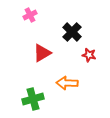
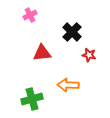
red triangle: rotated 24 degrees clockwise
orange arrow: moved 1 px right, 2 px down
green cross: moved 1 px left
